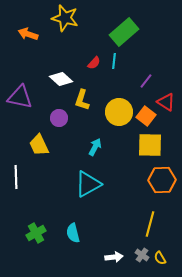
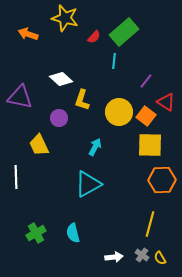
red semicircle: moved 26 px up
